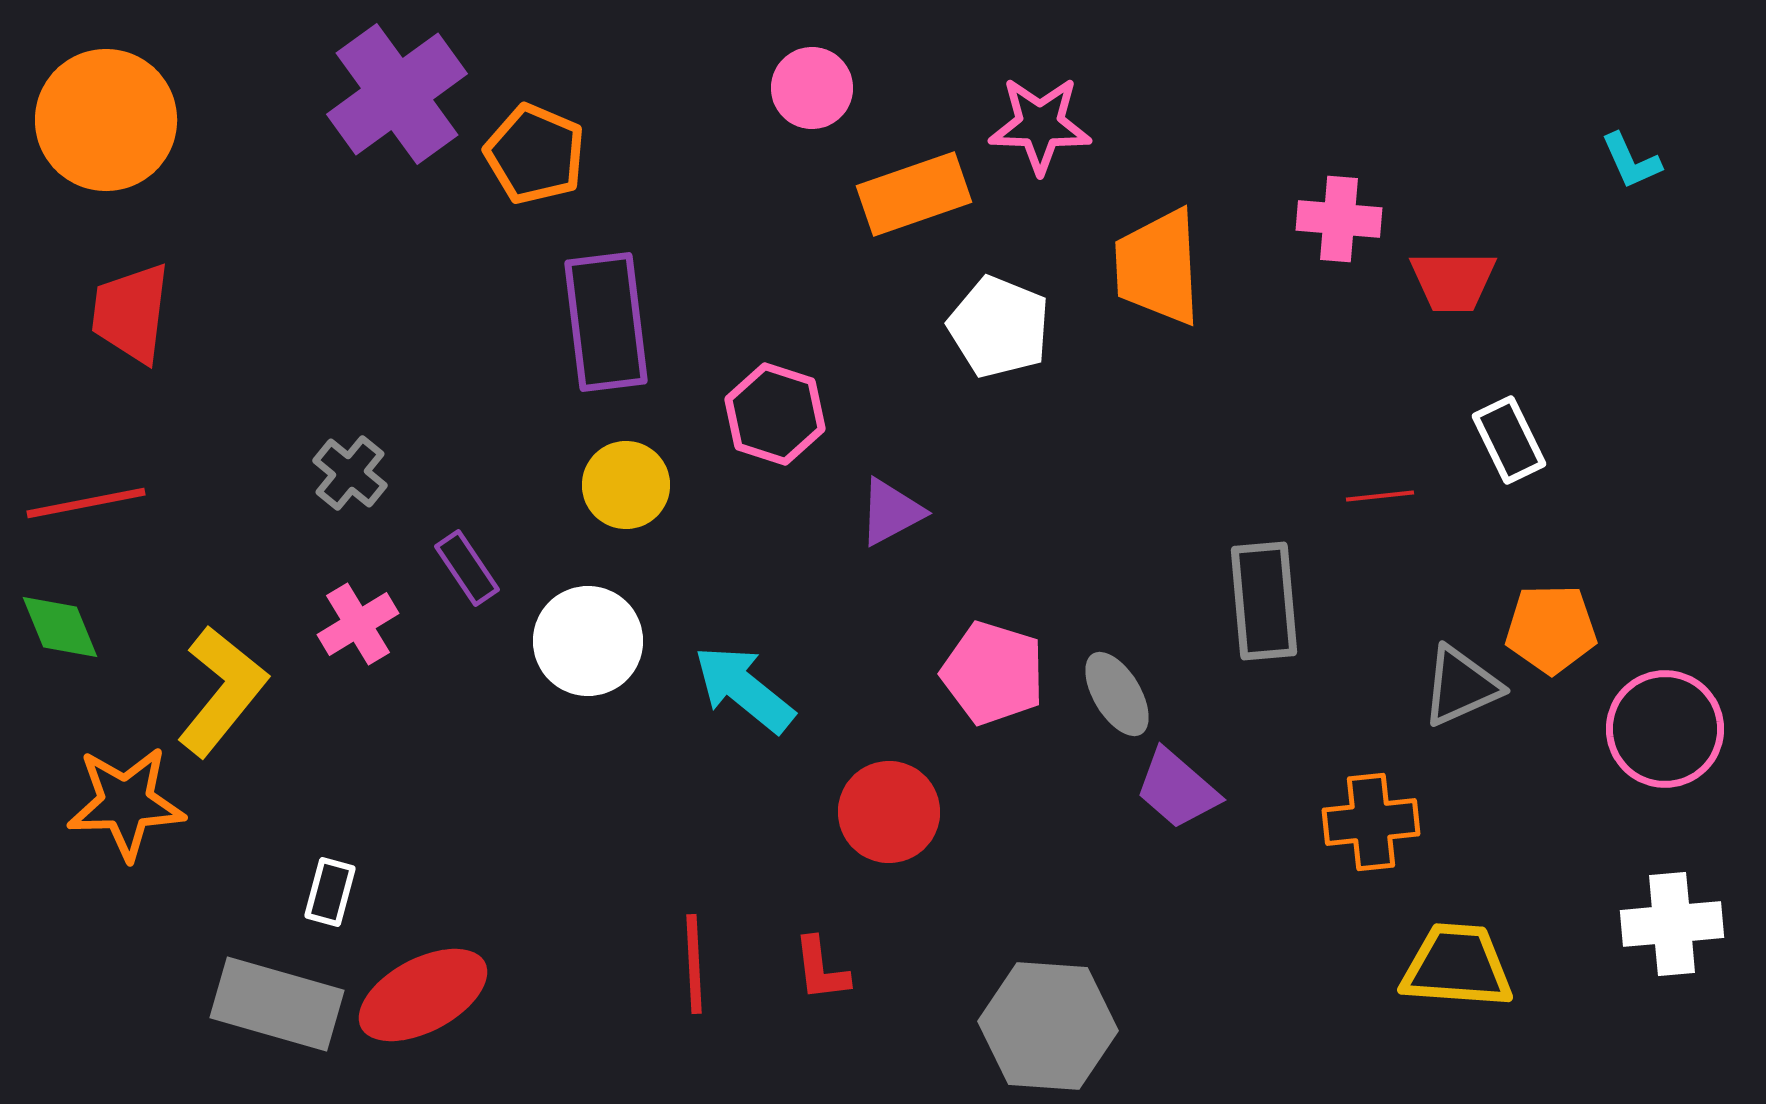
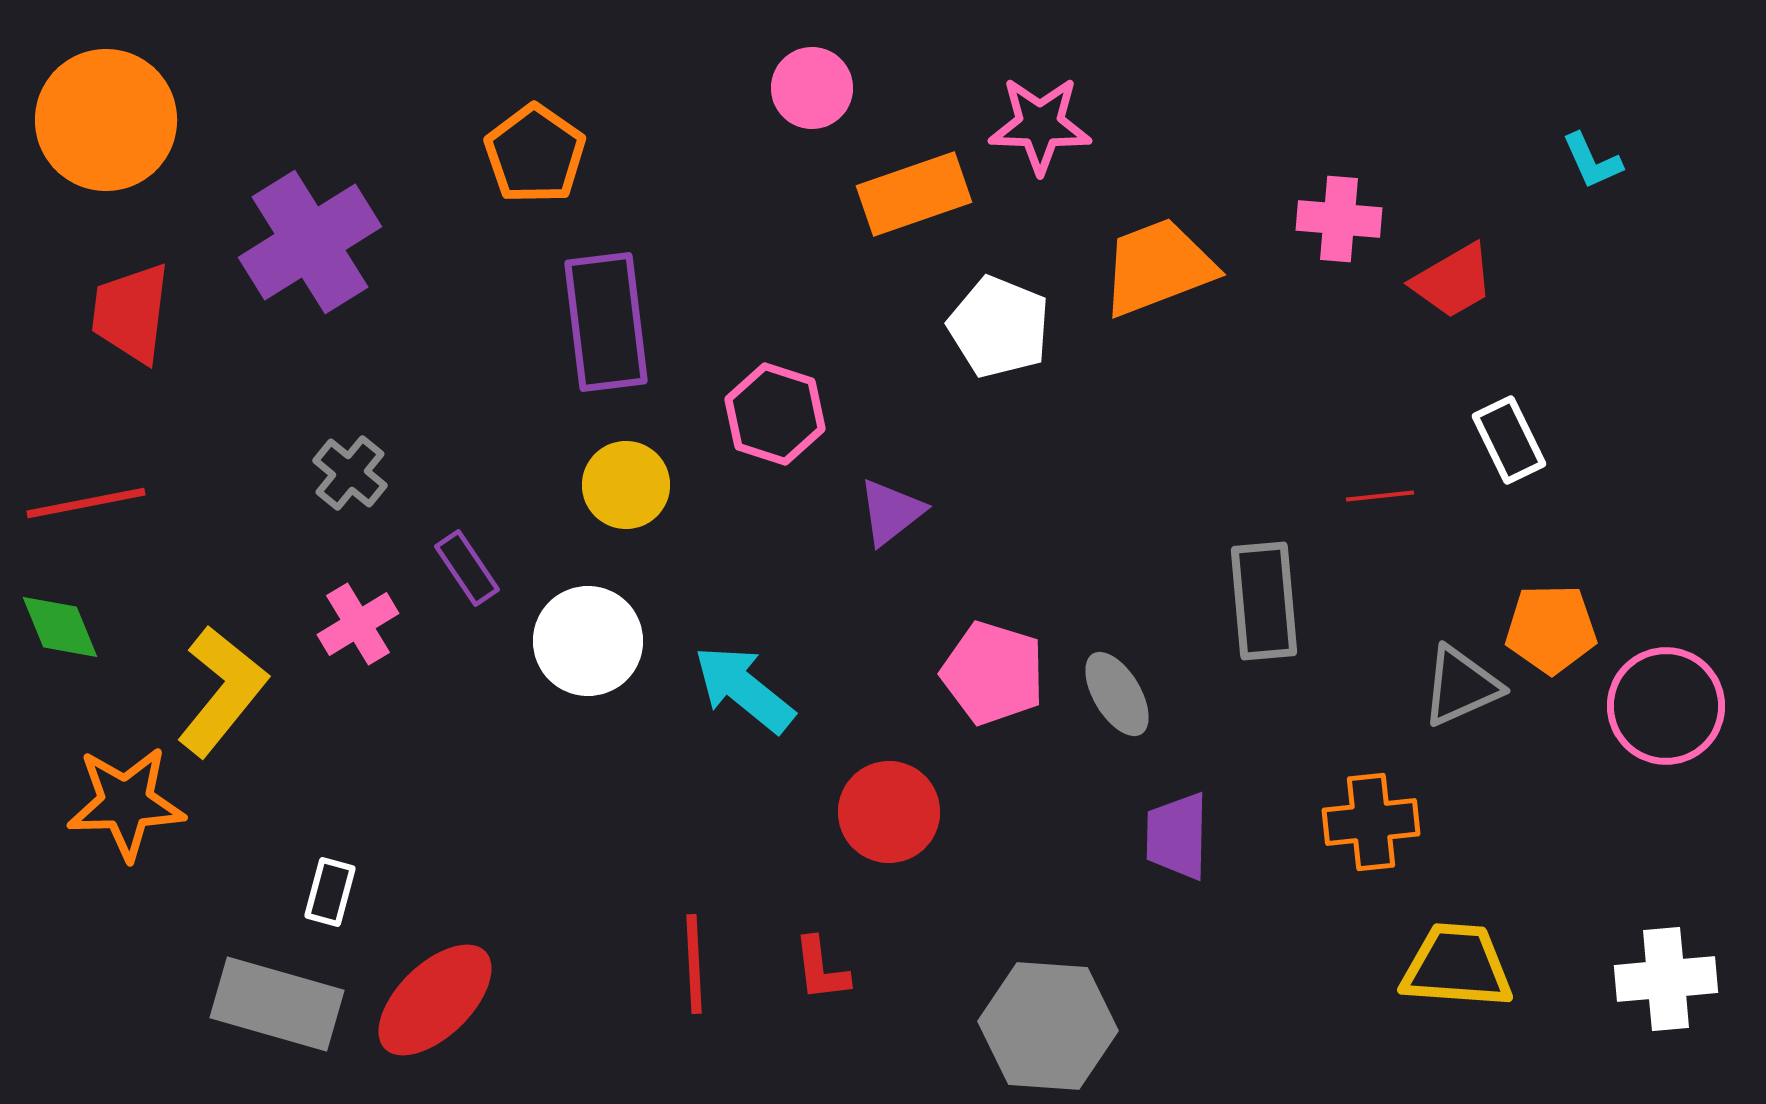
purple cross at (397, 94): moved 87 px left, 148 px down; rotated 4 degrees clockwise
orange pentagon at (535, 154): rotated 12 degrees clockwise
cyan L-shape at (1631, 161): moved 39 px left
orange trapezoid at (1158, 267): rotated 72 degrees clockwise
red trapezoid at (1453, 281): rotated 30 degrees counterclockwise
purple triangle at (891, 512): rotated 10 degrees counterclockwise
pink circle at (1665, 729): moved 1 px right, 23 px up
purple trapezoid at (1177, 789): moved 47 px down; rotated 50 degrees clockwise
white cross at (1672, 924): moved 6 px left, 55 px down
red ellipse at (423, 995): moved 12 px right, 5 px down; rotated 16 degrees counterclockwise
